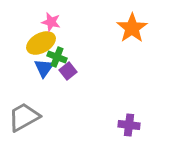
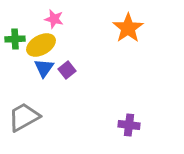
pink star: moved 3 px right, 3 px up
orange star: moved 4 px left
yellow ellipse: moved 2 px down
green cross: moved 42 px left, 18 px up; rotated 24 degrees counterclockwise
purple square: moved 1 px left, 1 px up
